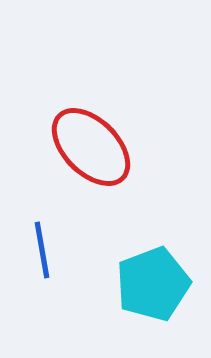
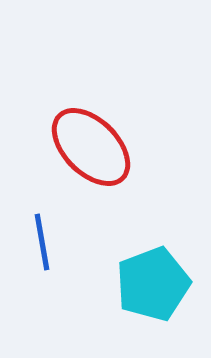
blue line: moved 8 px up
